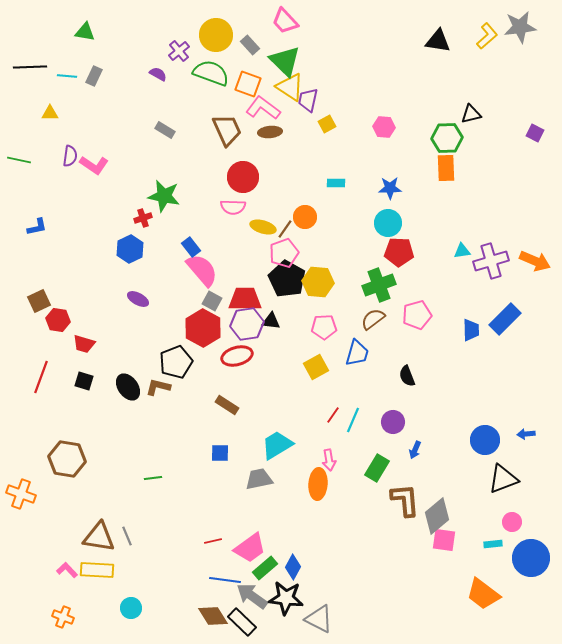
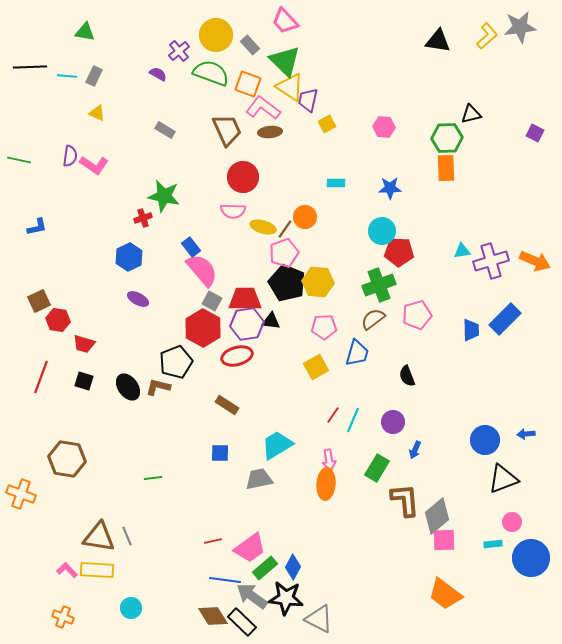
yellow triangle at (50, 113): moved 47 px right; rotated 24 degrees clockwise
pink semicircle at (233, 207): moved 4 px down
cyan circle at (388, 223): moved 6 px left, 8 px down
blue hexagon at (130, 249): moved 1 px left, 8 px down
black pentagon at (287, 279): moved 4 px down; rotated 6 degrees counterclockwise
orange ellipse at (318, 484): moved 8 px right
pink square at (444, 540): rotated 10 degrees counterclockwise
orange trapezoid at (483, 594): moved 38 px left
